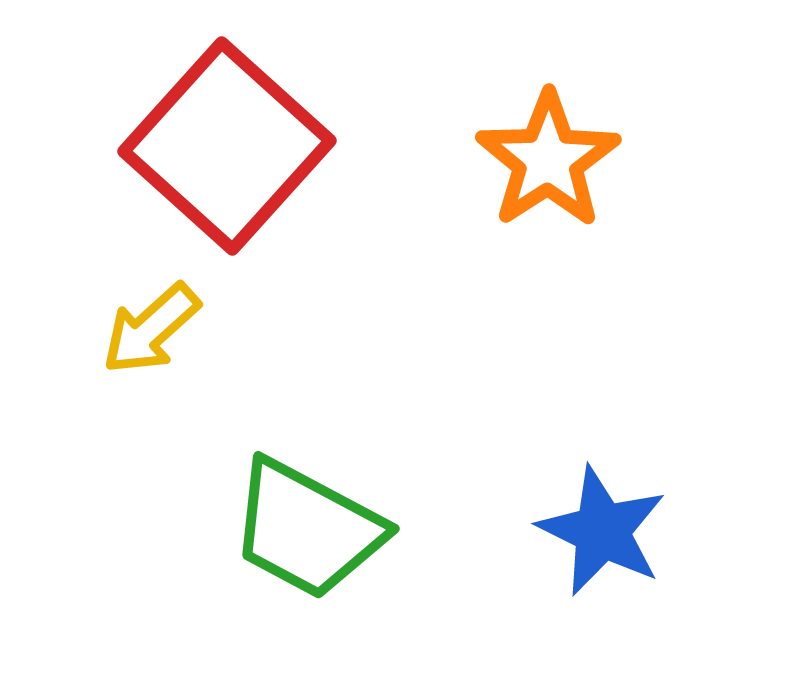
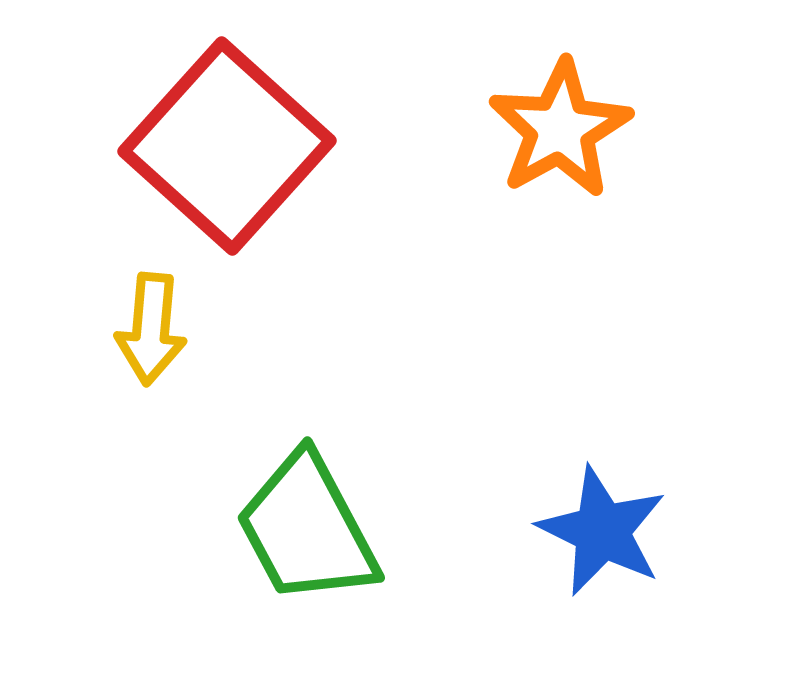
orange star: moved 12 px right, 31 px up; rotated 4 degrees clockwise
yellow arrow: rotated 43 degrees counterclockwise
green trapezoid: rotated 34 degrees clockwise
